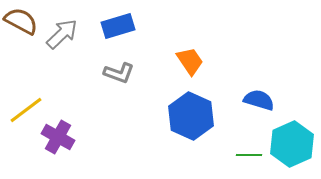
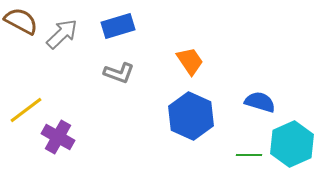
blue semicircle: moved 1 px right, 2 px down
